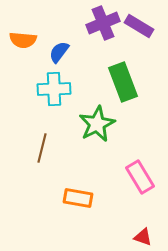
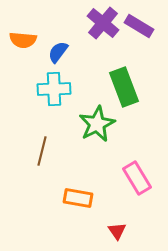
purple cross: rotated 28 degrees counterclockwise
blue semicircle: moved 1 px left
green rectangle: moved 1 px right, 5 px down
brown line: moved 3 px down
pink rectangle: moved 3 px left, 1 px down
red triangle: moved 26 px left, 6 px up; rotated 36 degrees clockwise
